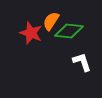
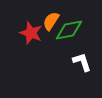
green diamond: moved 1 px up; rotated 16 degrees counterclockwise
